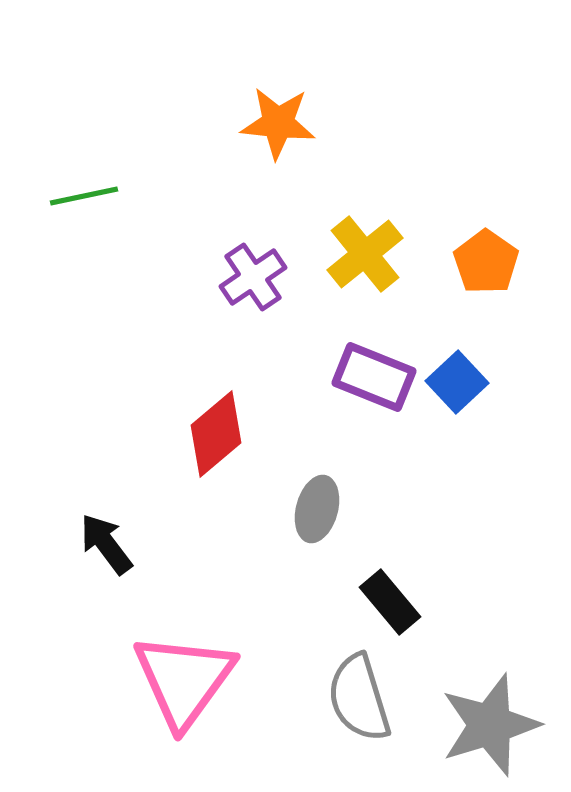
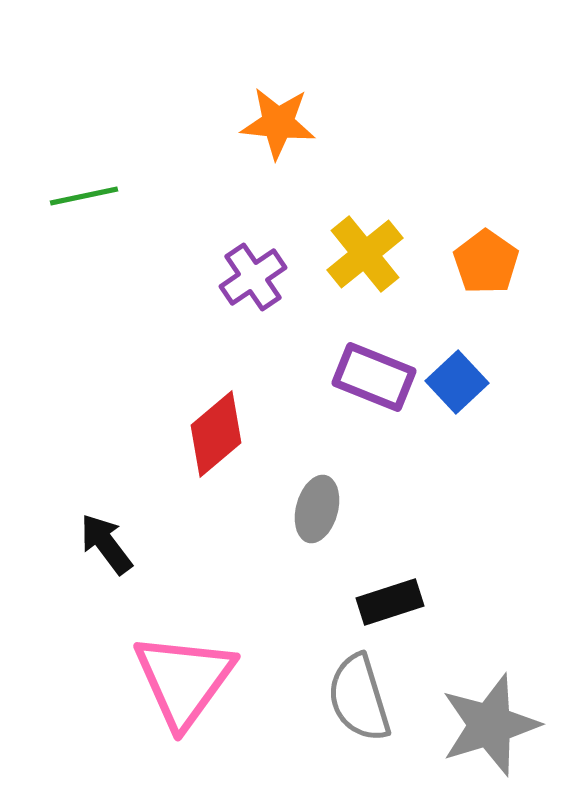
black rectangle: rotated 68 degrees counterclockwise
